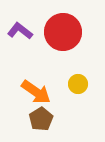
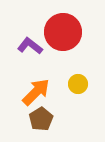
purple L-shape: moved 10 px right, 15 px down
orange arrow: rotated 80 degrees counterclockwise
